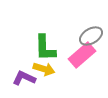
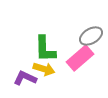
green L-shape: moved 1 px down
pink rectangle: moved 2 px left, 3 px down
purple L-shape: moved 1 px right
